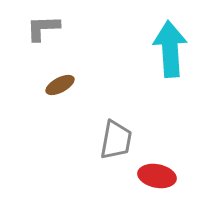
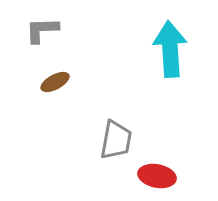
gray L-shape: moved 1 px left, 2 px down
brown ellipse: moved 5 px left, 3 px up
